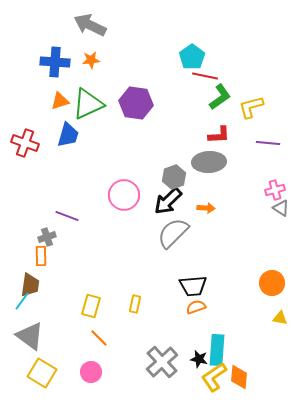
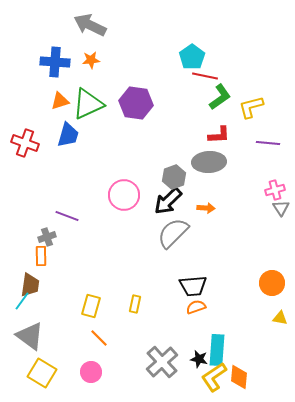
gray triangle at (281, 208): rotated 24 degrees clockwise
